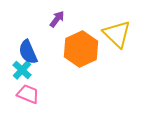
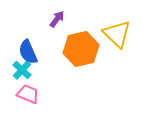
orange hexagon: rotated 12 degrees clockwise
